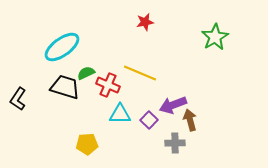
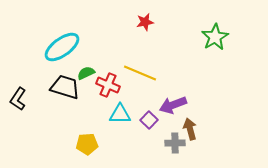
brown arrow: moved 9 px down
